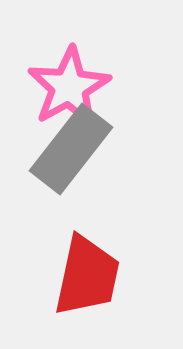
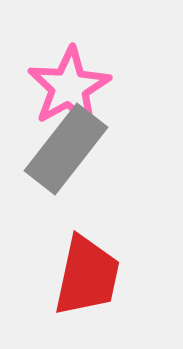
gray rectangle: moved 5 px left
